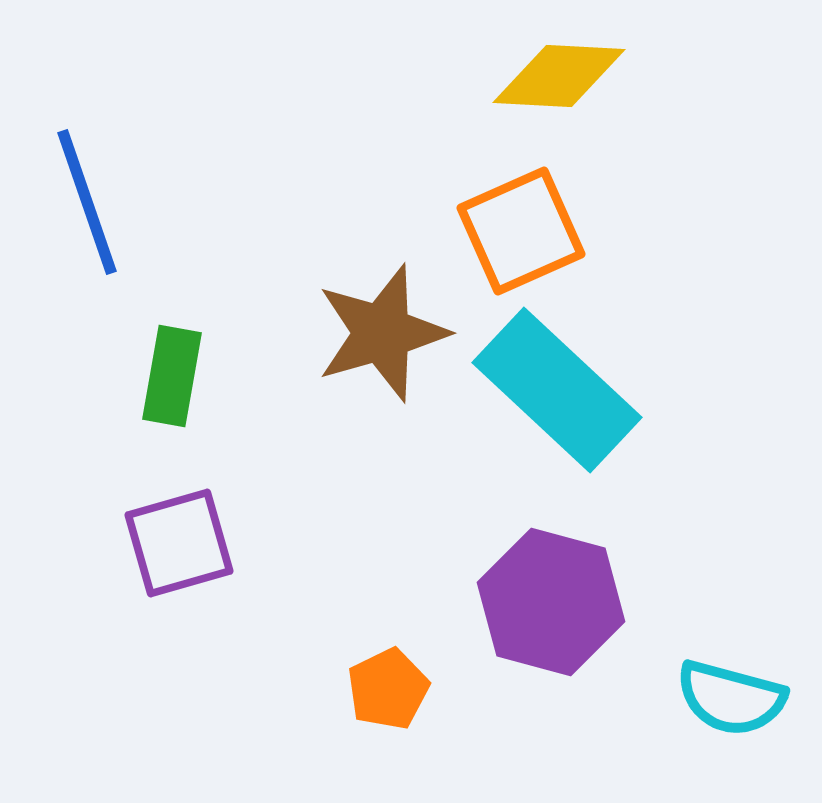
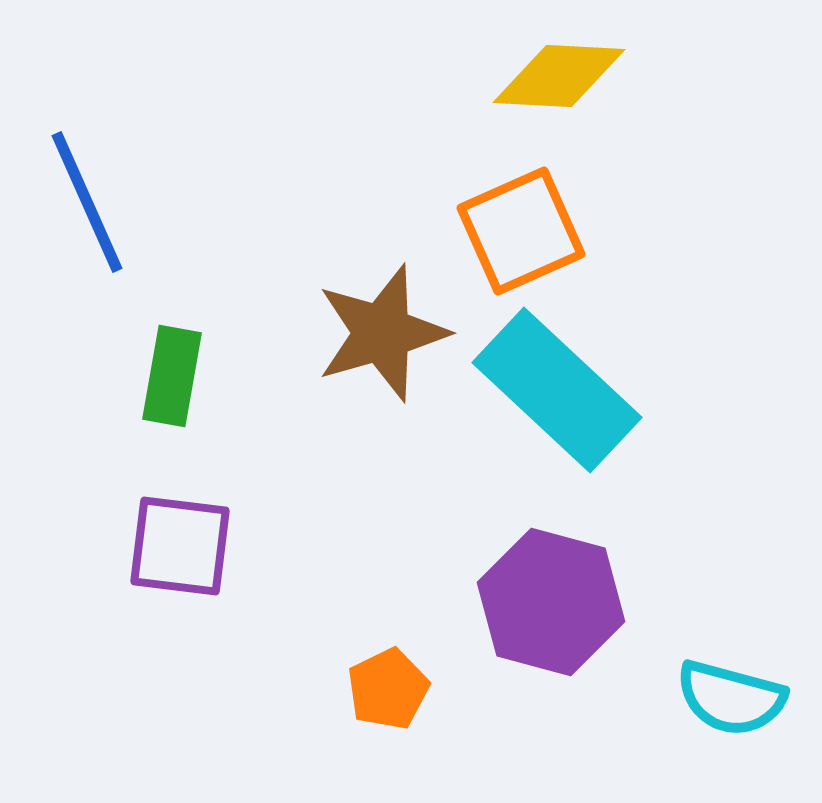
blue line: rotated 5 degrees counterclockwise
purple square: moved 1 px right, 3 px down; rotated 23 degrees clockwise
